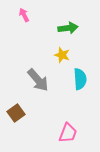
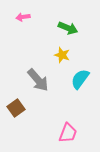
pink arrow: moved 1 px left, 2 px down; rotated 72 degrees counterclockwise
green arrow: rotated 30 degrees clockwise
cyan semicircle: rotated 140 degrees counterclockwise
brown square: moved 5 px up
